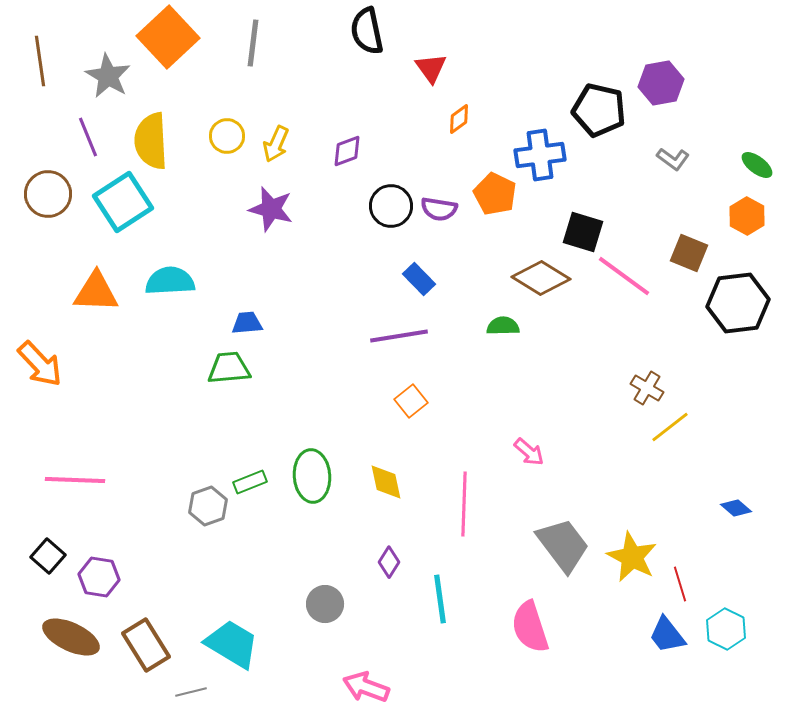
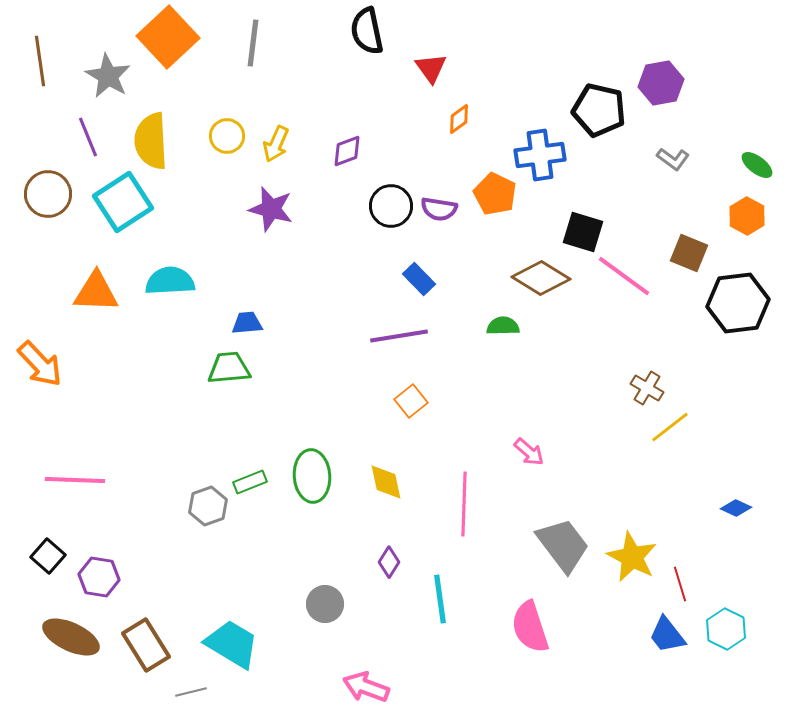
blue diamond at (736, 508): rotated 16 degrees counterclockwise
